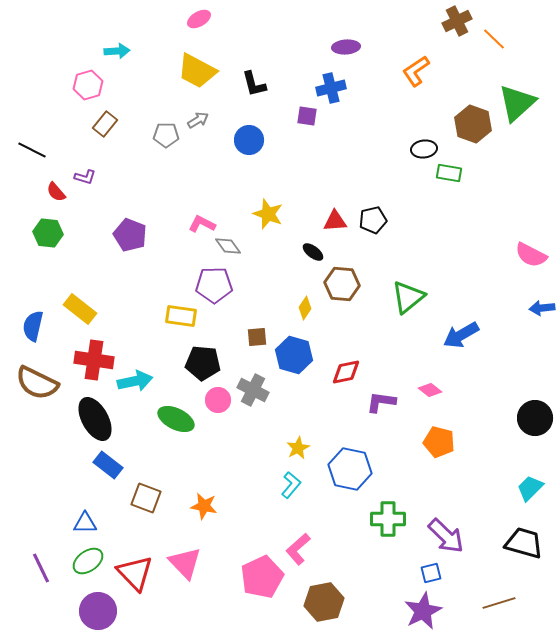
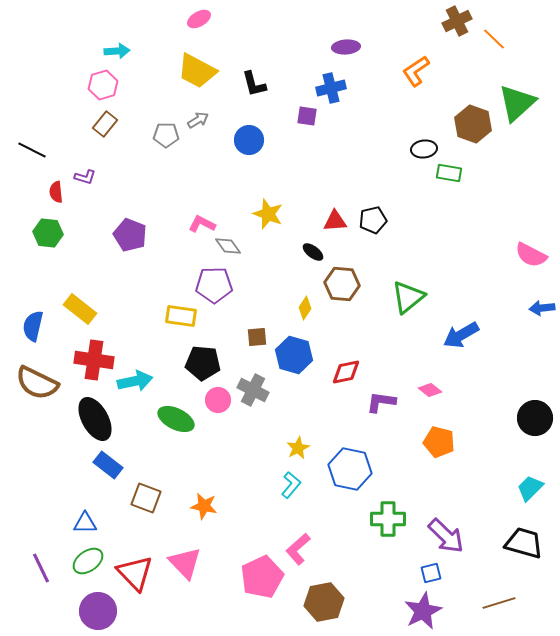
pink hexagon at (88, 85): moved 15 px right
red semicircle at (56, 192): rotated 35 degrees clockwise
